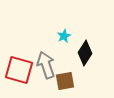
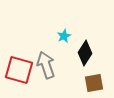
brown square: moved 29 px right, 2 px down
